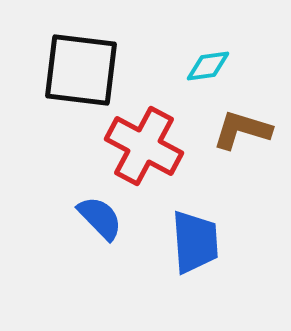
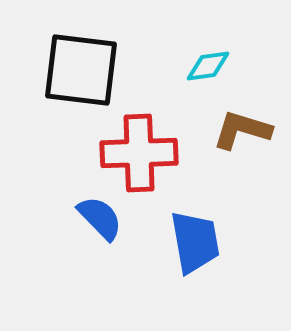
red cross: moved 5 px left, 7 px down; rotated 30 degrees counterclockwise
blue trapezoid: rotated 6 degrees counterclockwise
